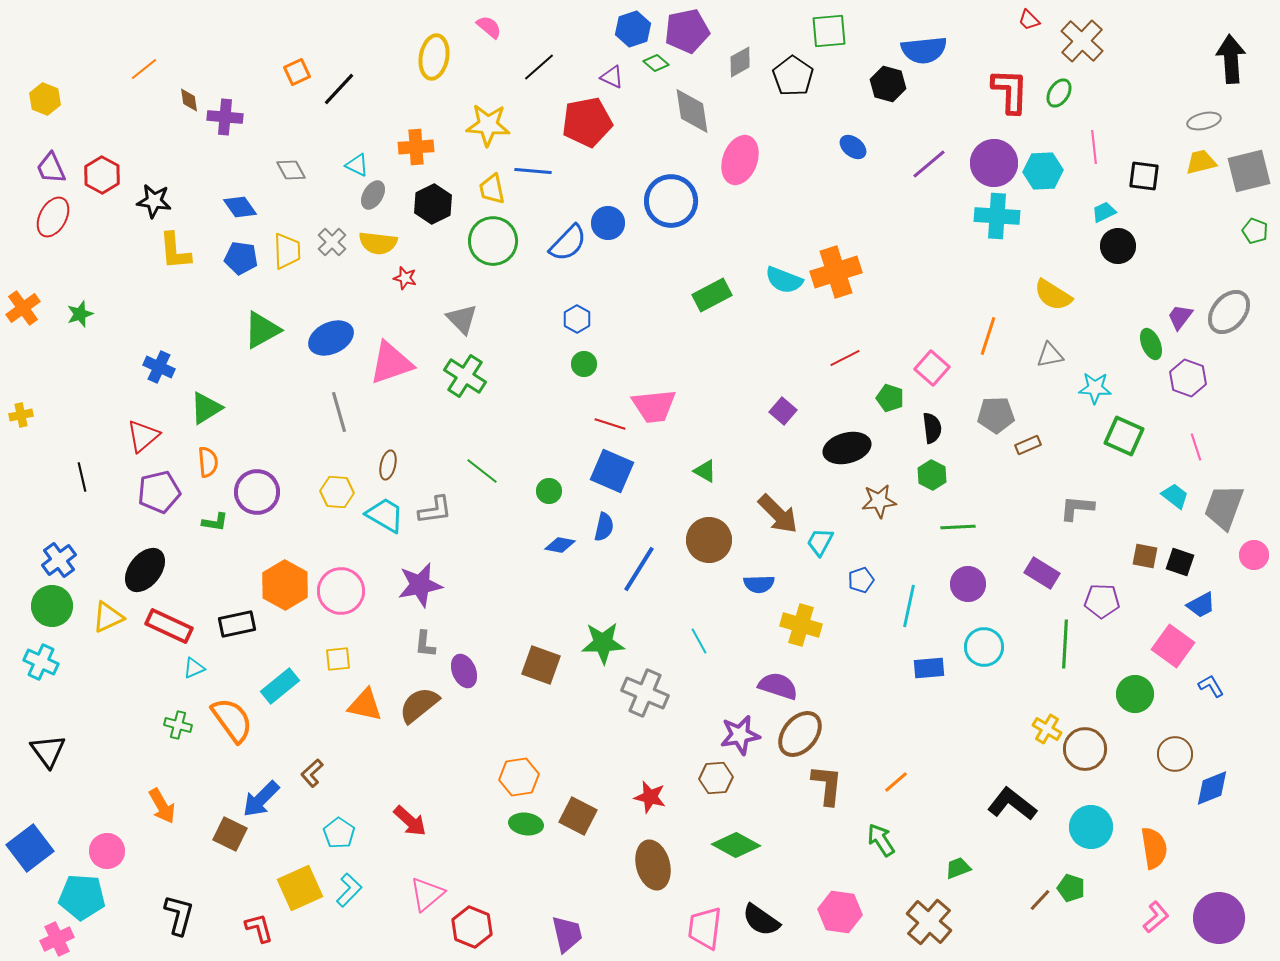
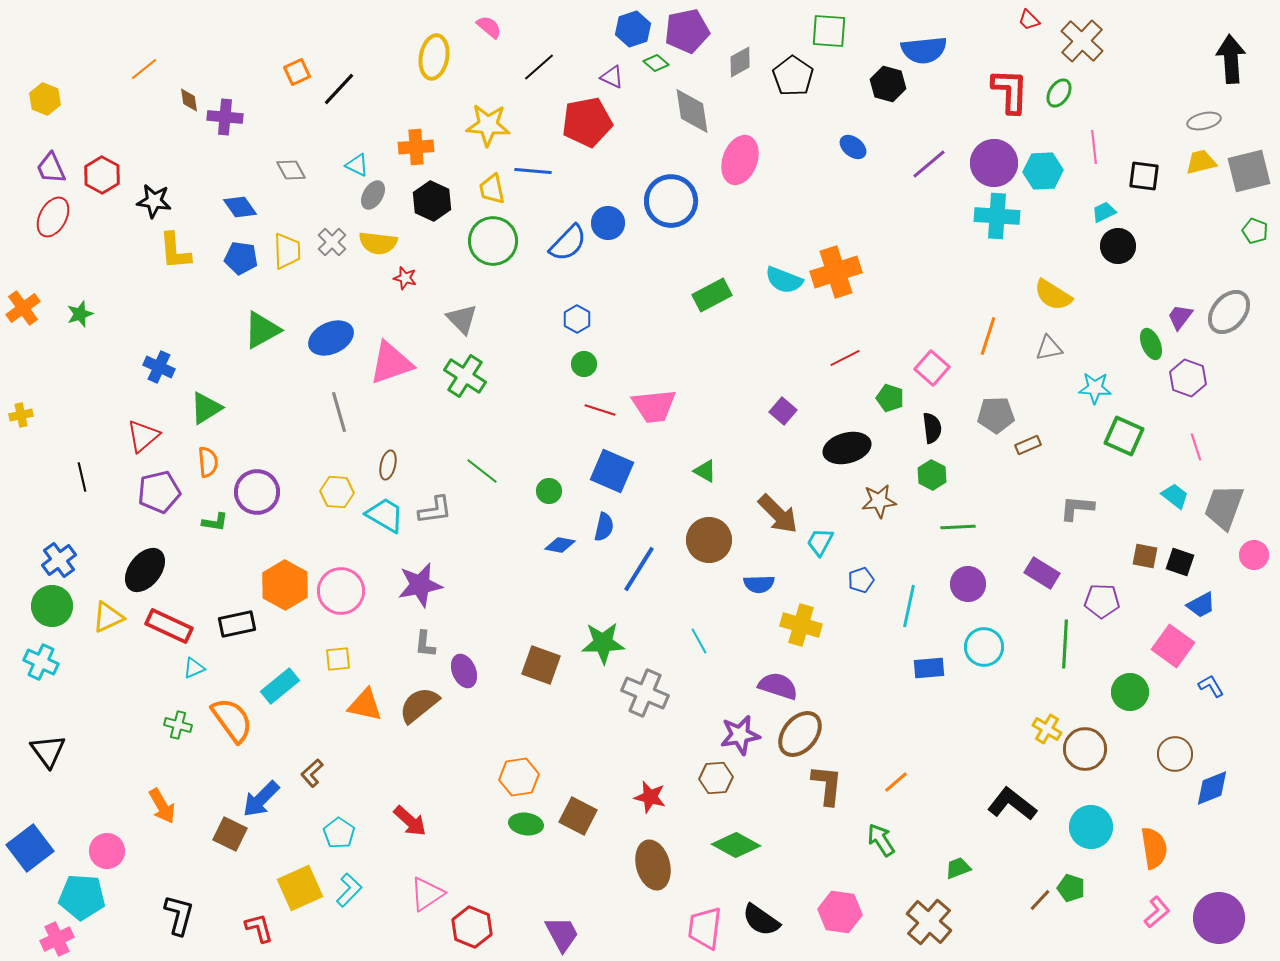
green square at (829, 31): rotated 9 degrees clockwise
black hexagon at (433, 204): moved 1 px left, 3 px up; rotated 9 degrees counterclockwise
gray triangle at (1050, 355): moved 1 px left, 7 px up
red line at (610, 424): moved 10 px left, 14 px up
green circle at (1135, 694): moved 5 px left, 2 px up
pink triangle at (427, 894): rotated 6 degrees clockwise
pink L-shape at (1156, 917): moved 1 px right, 5 px up
purple trapezoid at (567, 934): moved 5 px left; rotated 15 degrees counterclockwise
